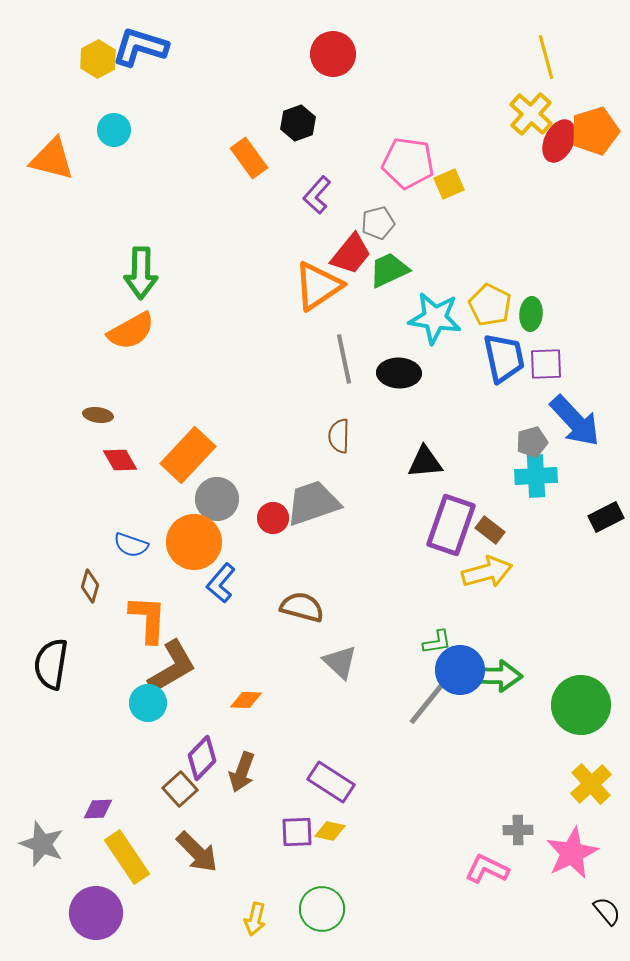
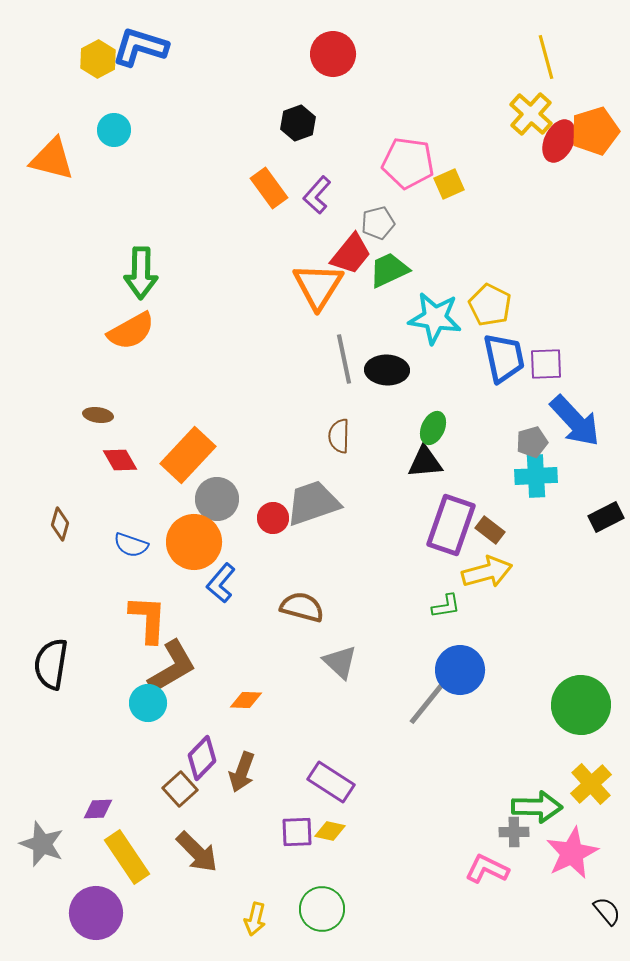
orange rectangle at (249, 158): moved 20 px right, 30 px down
orange triangle at (318, 286): rotated 24 degrees counterclockwise
green ellipse at (531, 314): moved 98 px left, 114 px down; rotated 20 degrees clockwise
black ellipse at (399, 373): moved 12 px left, 3 px up
brown diamond at (90, 586): moved 30 px left, 62 px up
green L-shape at (437, 642): moved 9 px right, 36 px up
green arrow at (497, 676): moved 40 px right, 131 px down
gray cross at (518, 830): moved 4 px left, 2 px down
